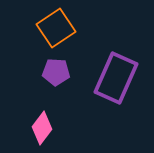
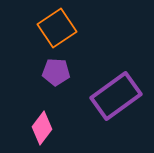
orange square: moved 1 px right
purple rectangle: moved 18 px down; rotated 30 degrees clockwise
